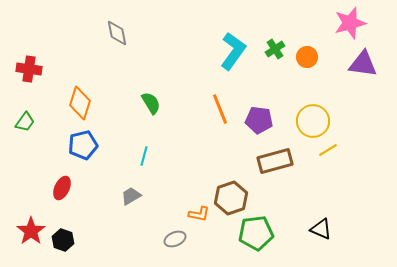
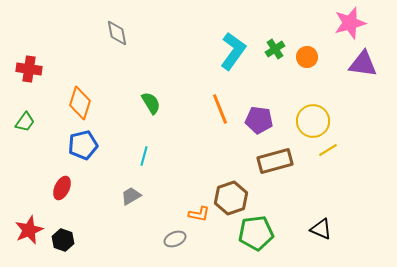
red star: moved 2 px left, 1 px up; rotated 12 degrees clockwise
